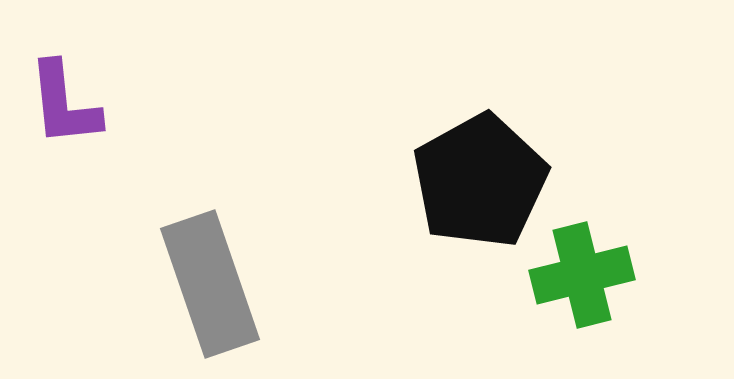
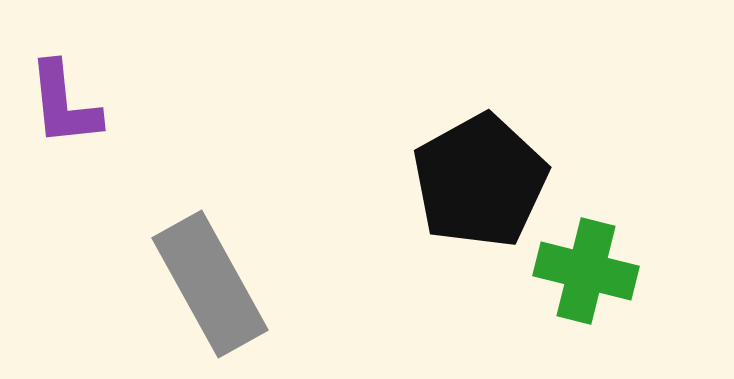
green cross: moved 4 px right, 4 px up; rotated 28 degrees clockwise
gray rectangle: rotated 10 degrees counterclockwise
